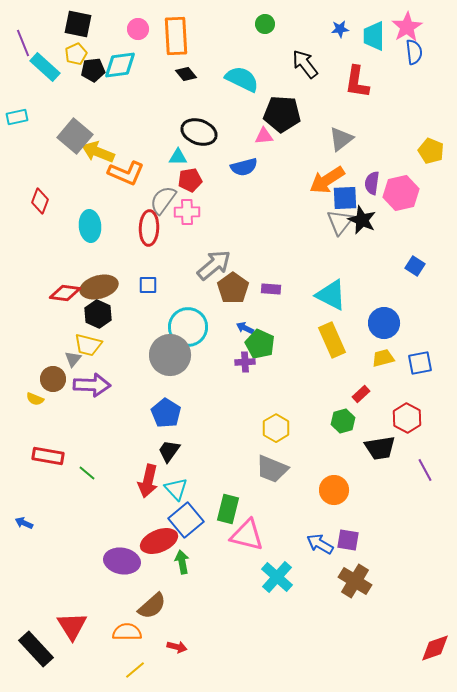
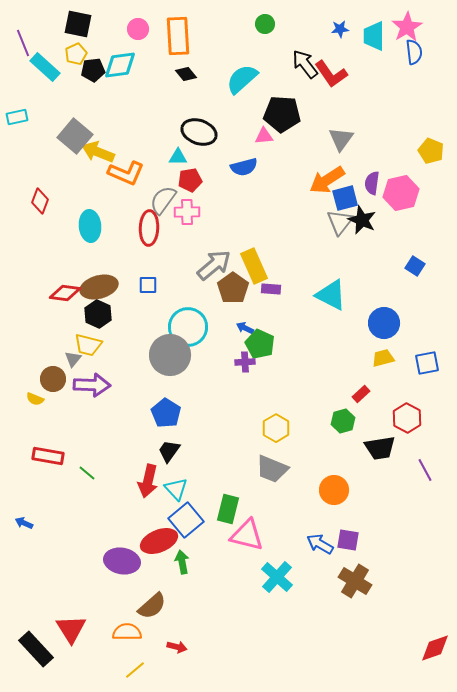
orange rectangle at (176, 36): moved 2 px right
cyan semicircle at (242, 79): rotated 68 degrees counterclockwise
red L-shape at (357, 82): moved 26 px left, 8 px up; rotated 44 degrees counterclockwise
gray triangle at (341, 139): rotated 16 degrees counterclockwise
blue square at (345, 198): rotated 12 degrees counterclockwise
yellow rectangle at (332, 340): moved 78 px left, 74 px up
blue square at (420, 363): moved 7 px right
red triangle at (72, 626): moved 1 px left, 3 px down
